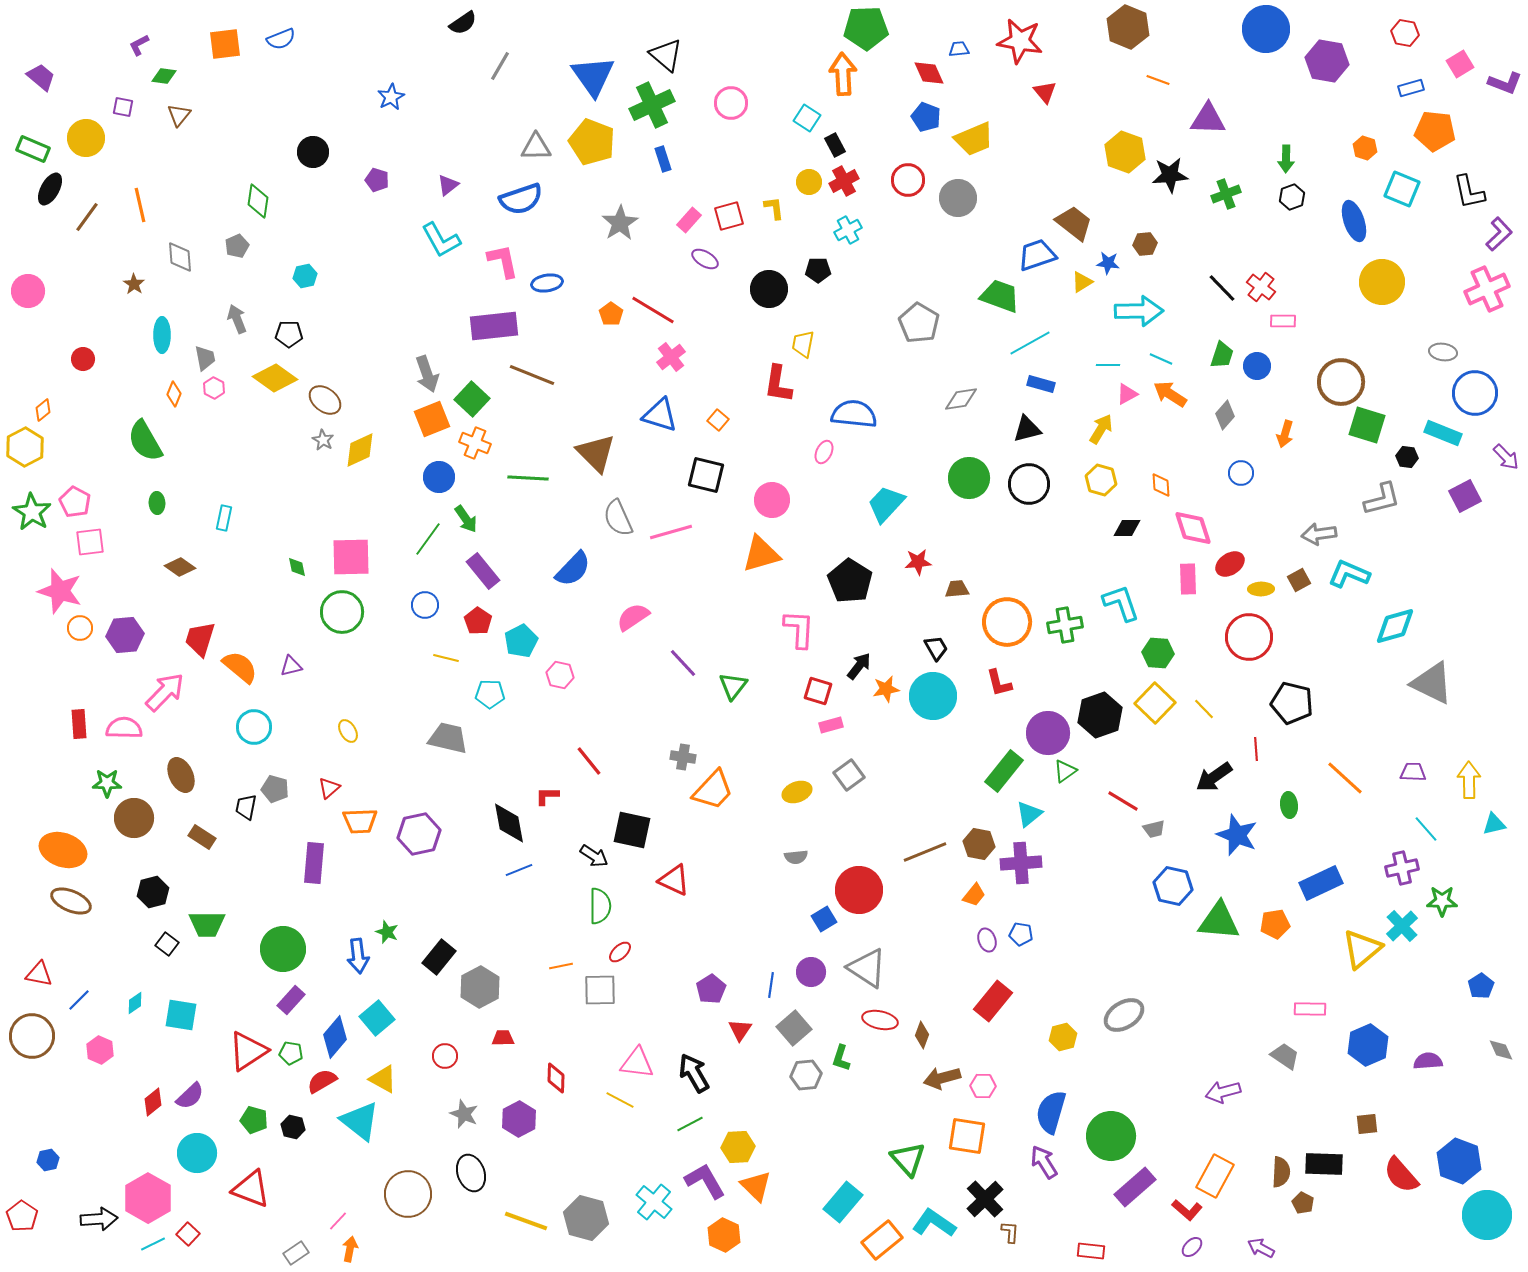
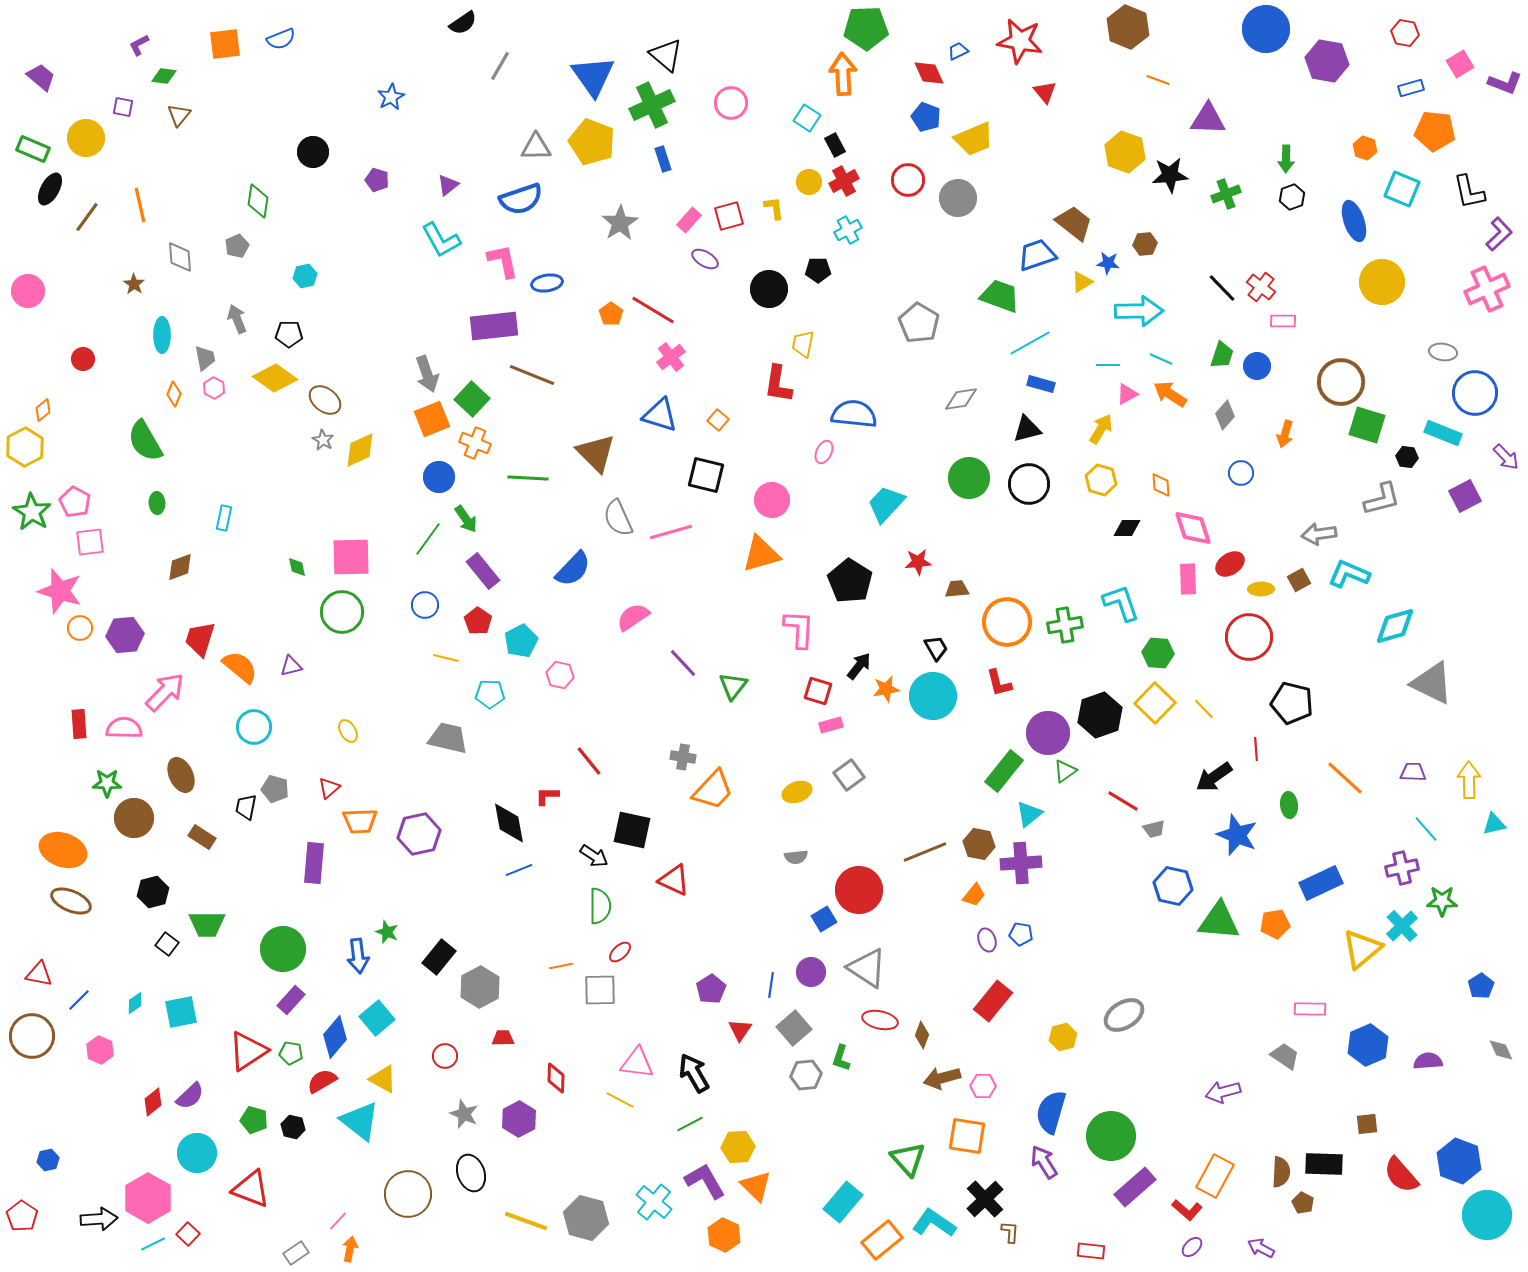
blue trapezoid at (959, 49): moved 1 px left, 2 px down; rotated 20 degrees counterclockwise
brown diamond at (180, 567): rotated 56 degrees counterclockwise
cyan square at (181, 1015): moved 3 px up; rotated 20 degrees counterclockwise
